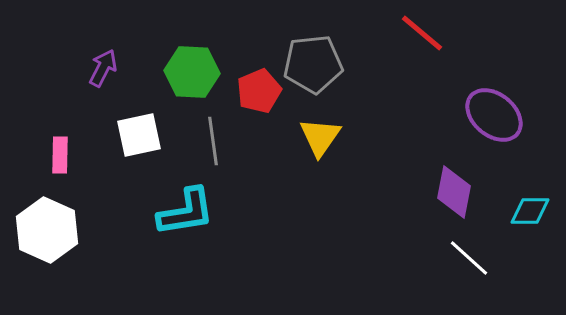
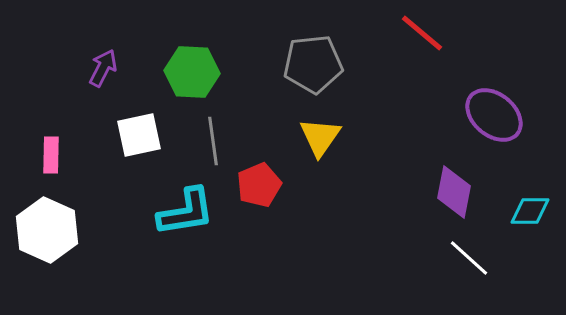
red pentagon: moved 94 px down
pink rectangle: moved 9 px left
